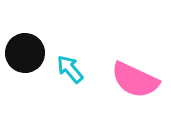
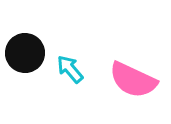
pink semicircle: moved 2 px left
